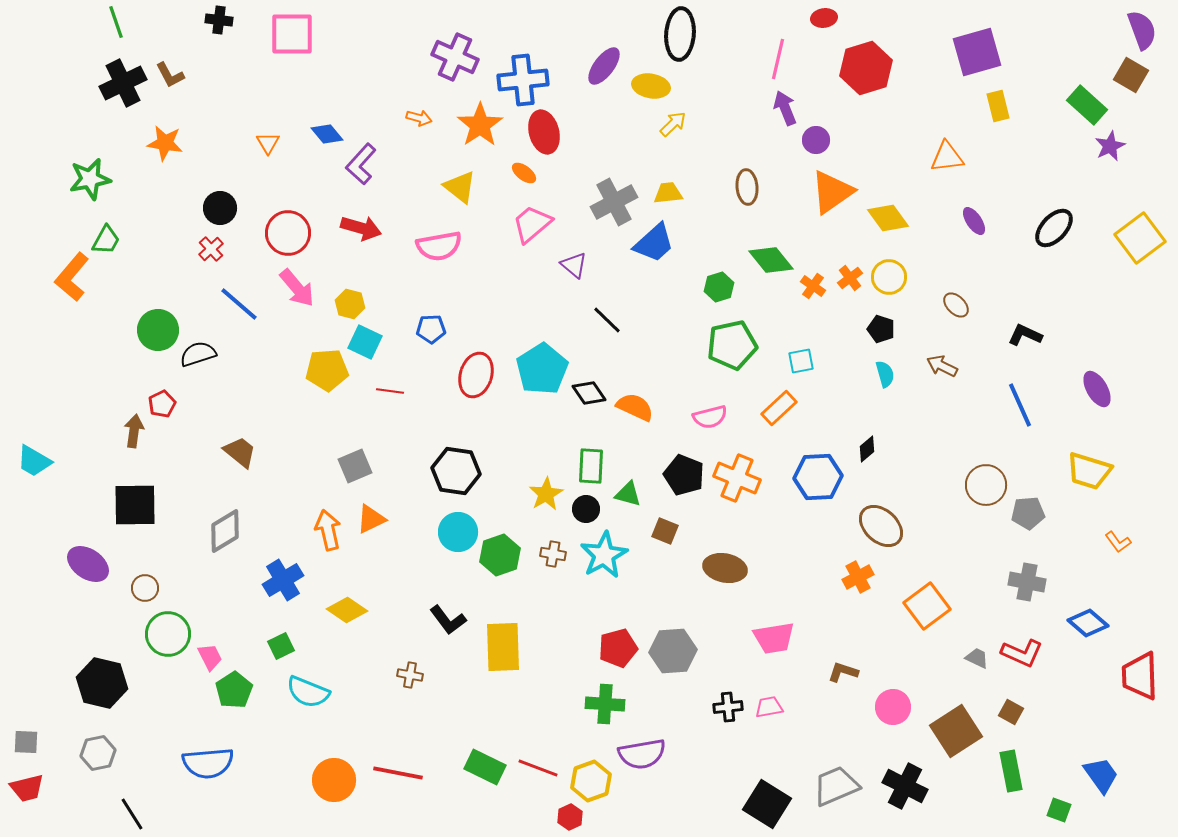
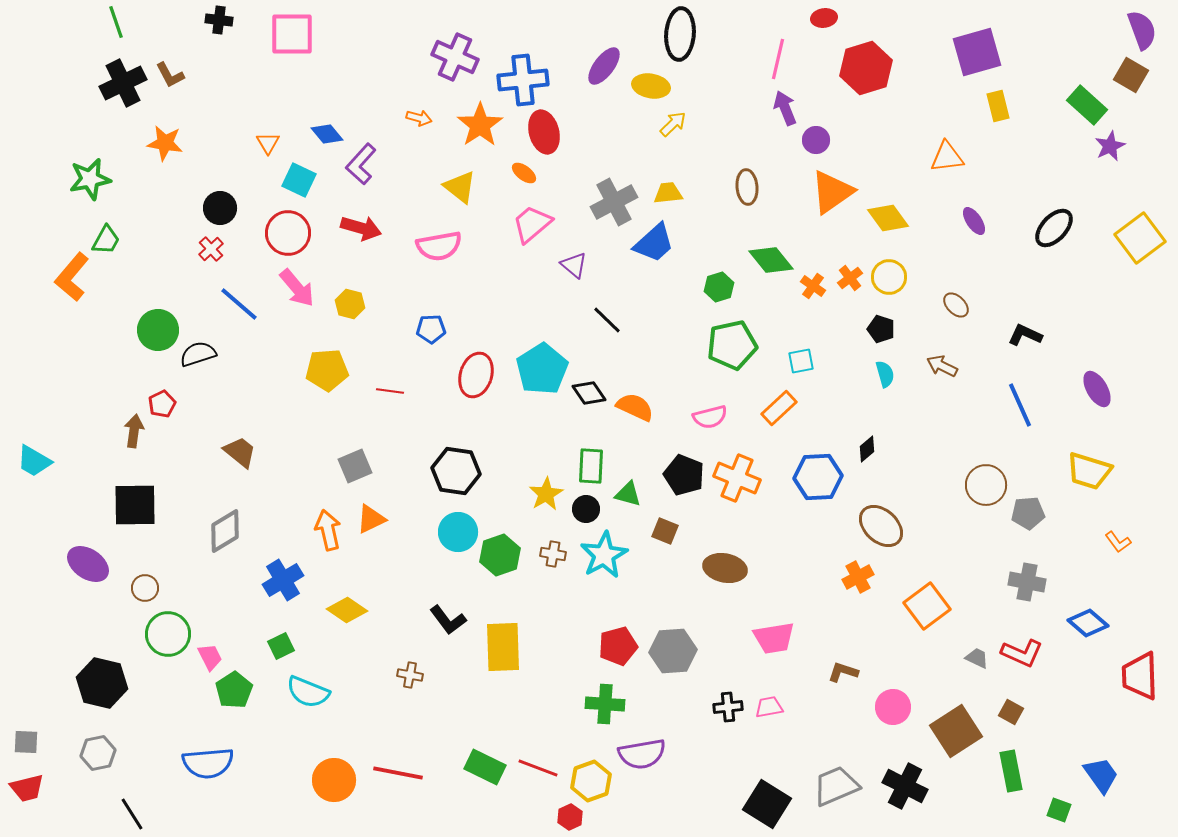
cyan square at (365, 342): moved 66 px left, 162 px up
red pentagon at (618, 648): moved 2 px up
